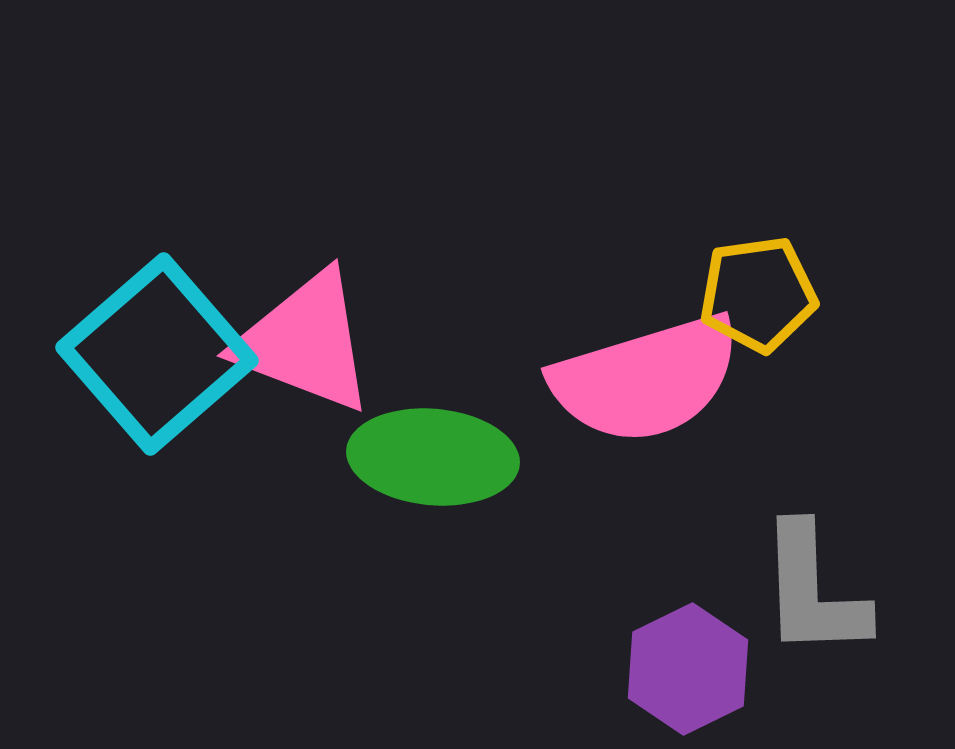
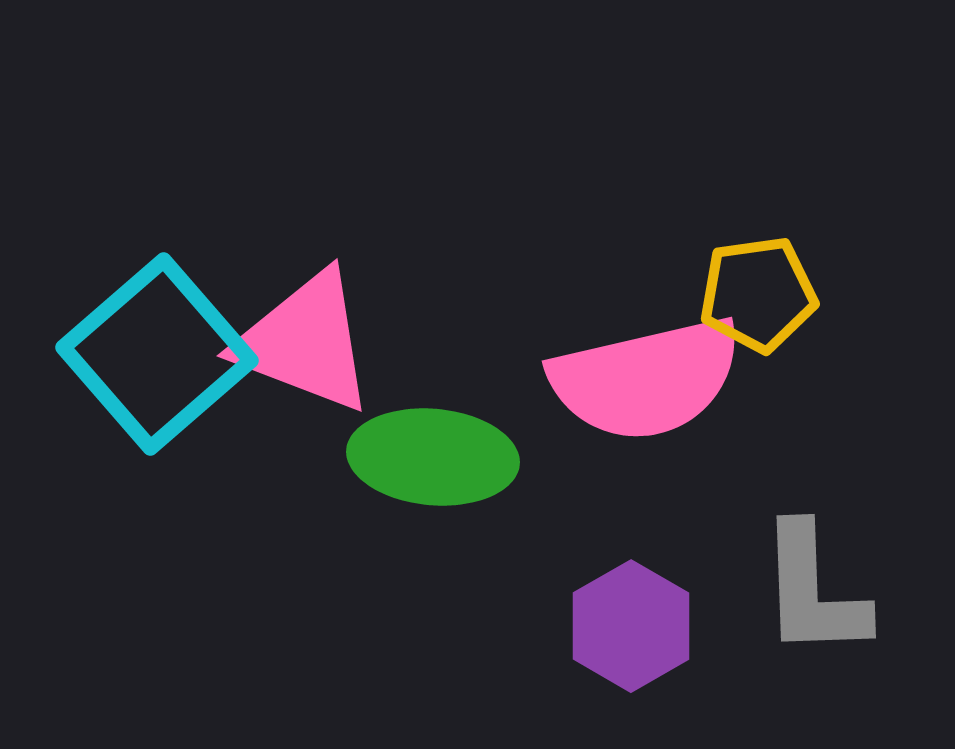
pink semicircle: rotated 4 degrees clockwise
purple hexagon: moved 57 px left, 43 px up; rotated 4 degrees counterclockwise
